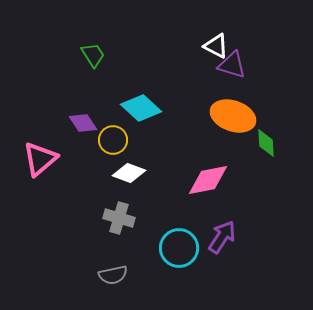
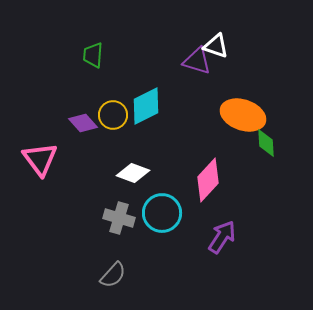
white triangle: rotated 8 degrees counterclockwise
green trapezoid: rotated 144 degrees counterclockwise
purple triangle: moved 35 px left, 4 px up
cyan diamond: moved 5 px right, 2 px up; rotated 69 degrees counterclockwise
orange ellipse: moved 10 px right, 1 px up
purple diamond: rotated 8 degrees counterclockwise
yellow circle: moved 25 px up
pink triangle: rotated 27 degrees counterclockwise
white diamond: moved 4 px right
pink diamond: rotated 36 degrees counterclockwise
cyan circle: moved 17 px left, 35 px up
gray semicircle: rotated 36 degrees counterclockwise
